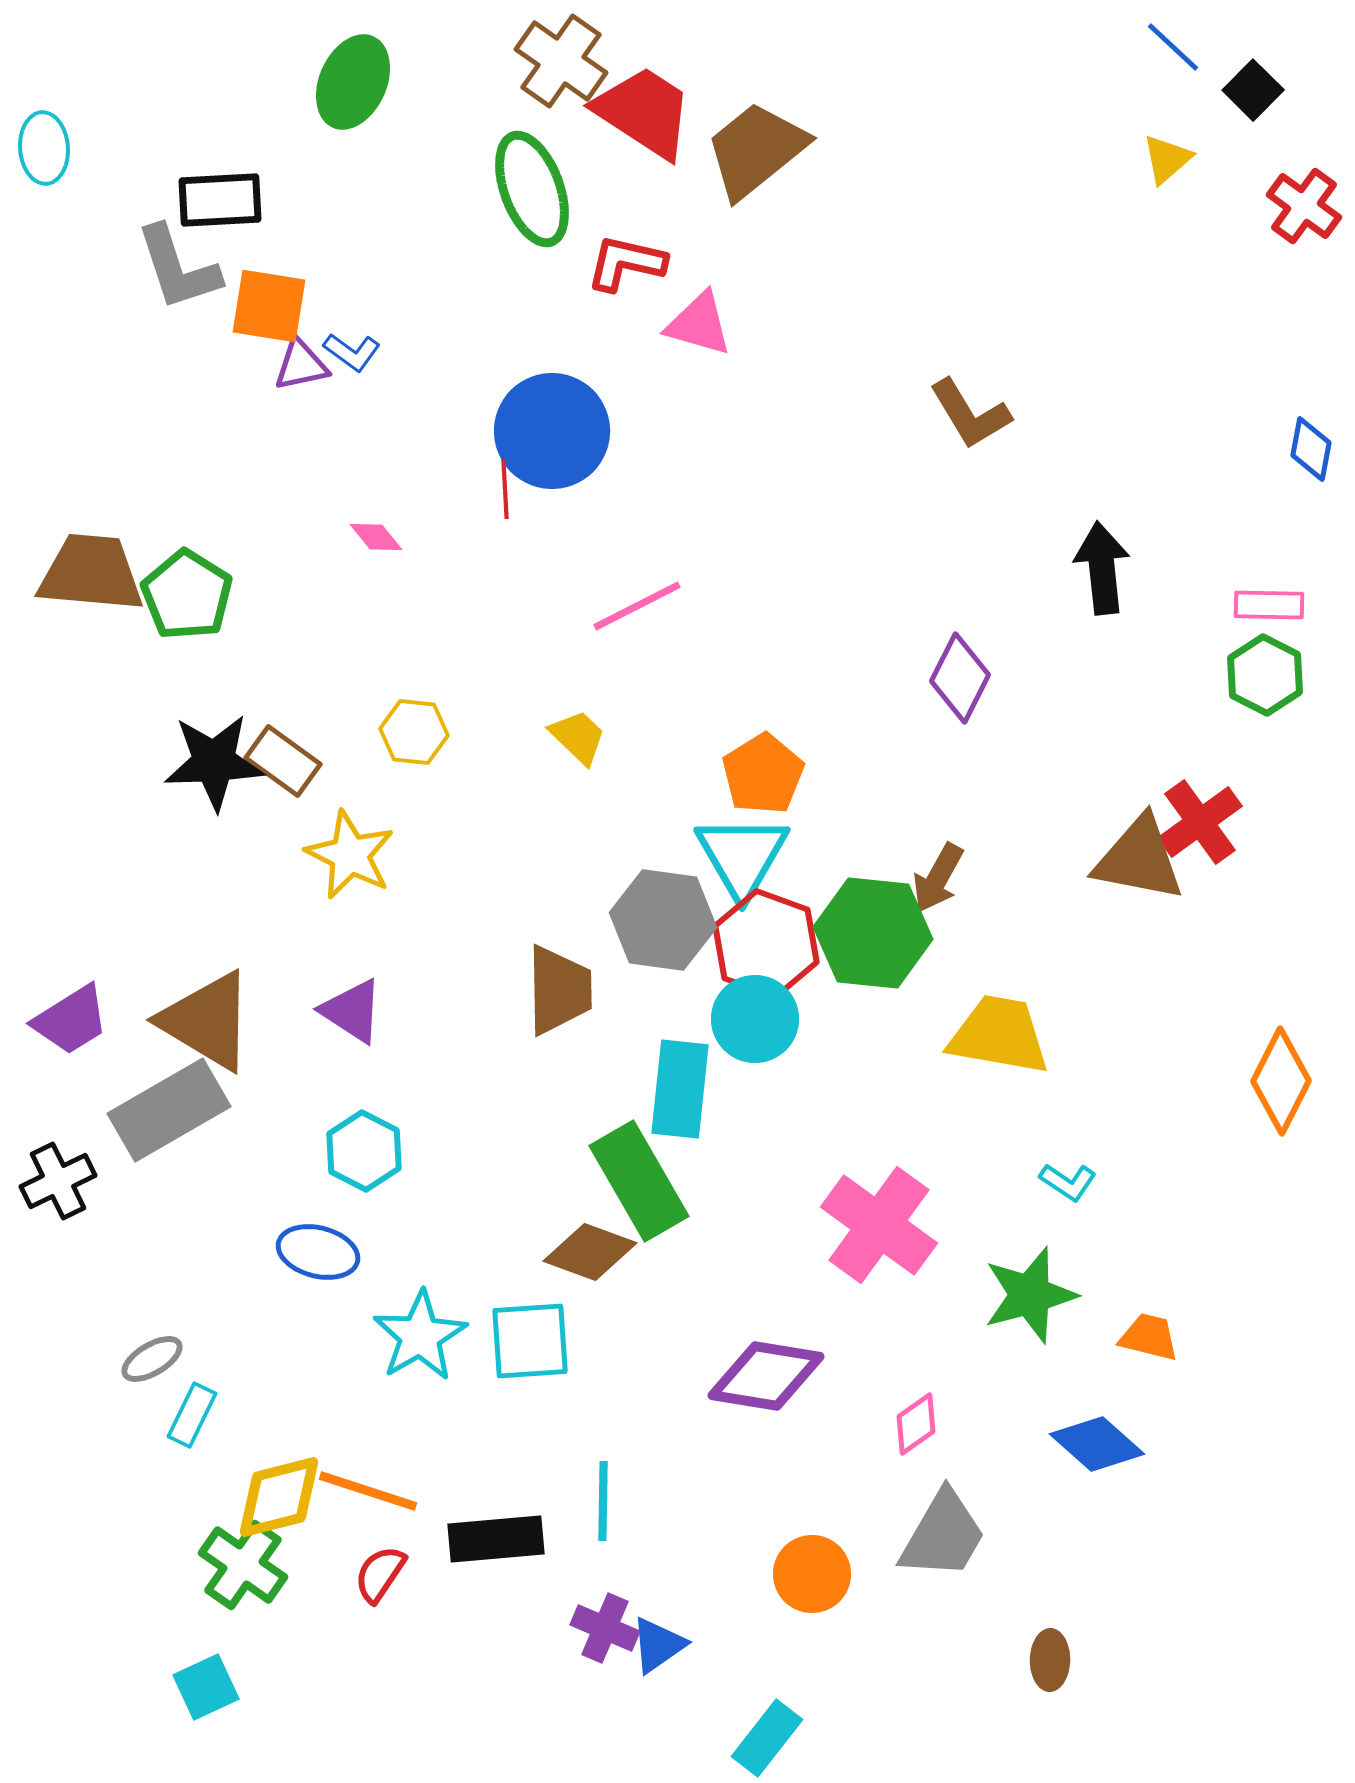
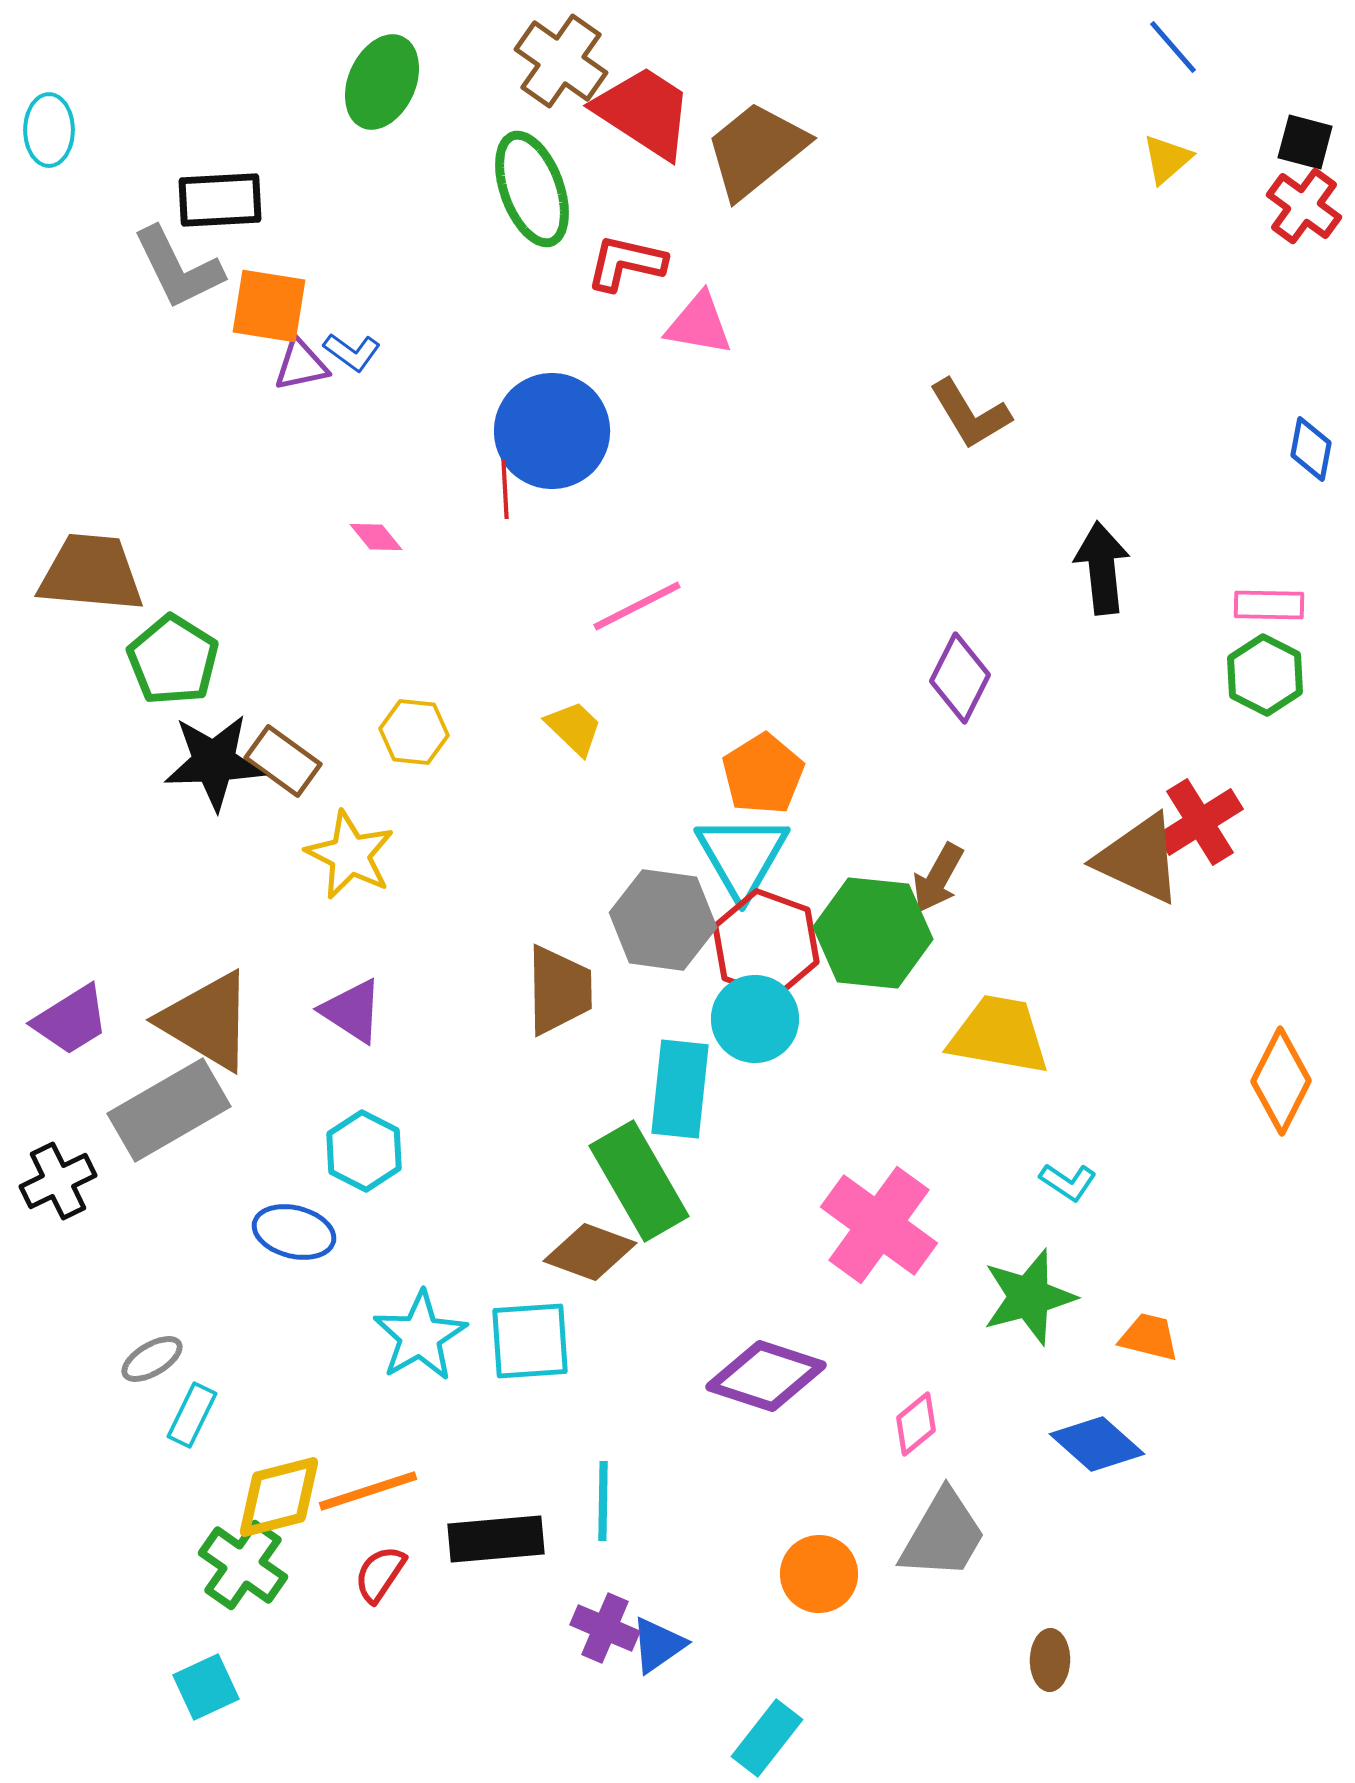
blue line at (1173, 47): rotated 6 degrees clockwise
green ellipse at (353, 82): moved 29 px right
black square at (1253, 90): moved 52 px right, 52 px down; rotated 30 degrees counterclockwise
cyan ellipse at (44, 148): moved 5 px right, 18 px up; rotated 4 degrees clockwise
gray L-shape at (178, 268): rotated 8 degrees counterclockwise
pink triangle at (699, 324): rotated 6 degrees counterclockwise
green pentagon at (187, 595): moved 14 px left, 65 px down
yellow trapezoid at (578, 737): moved 4 px left, 9 px up
red cross at (1200, 822): rotated 4 degrees clockwise
brown triangle at (1139, 859): rotated 14 degrees clockwise
blue ellipse at (318, 1252): moved 24 px left, 20 px up
green star at (1030, 1295): moved 1 px left, 2 px down
purple diamond at (766, 1376): rotated 9 degrees clockwise
pink diamond at (916, 1424): rotated 4 degrees counterclockwise
orange line at (368, 1491): rotated 36 degrees counterclockwise
orange circle at (812, 1574): moved 7 px right
